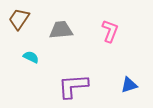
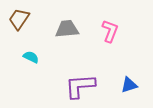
gray trapezoid: moved 6 px right, 1 px up
purple L-shape: moved 7 px right
